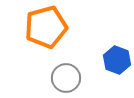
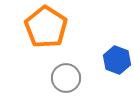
orange pentagon: rotated 24 degrees counterclockwise
